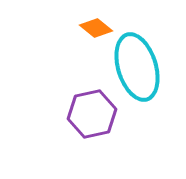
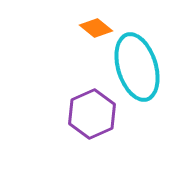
purple hexagon: rotated 12 degrees counterclockwise
